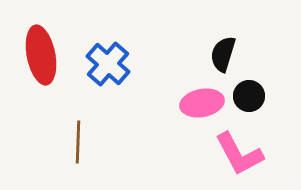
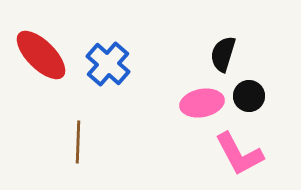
red ellipse: rotated 34 degrees counterclockwise
